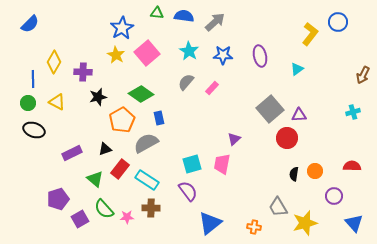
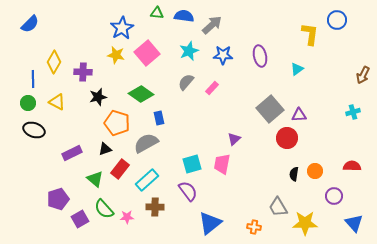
gray arrow at (215, 22): moved 3 px left, 3 px down
blue circle at (338, 22): moved 1 px left, 2 px up
yellow L-shape at (310, 34): rotated 30 degrees counterclockwise
cyan star at (189, 51): rotated 18 degrees clockwise
yellow star at (116, 55): rotated 18 degrees counterclockwise
orange pentagon at (122, 120): moved 5 px left, 3 px down; rotated 25 degrees counterclockwise
cyan rectangle at (147, 180): rotated 75 degrees counterclockwise
brown cross at (151, 208): moved 4 px right, 1 px up
yellow star at (305, 223): rotated 15 degrees clockwise
